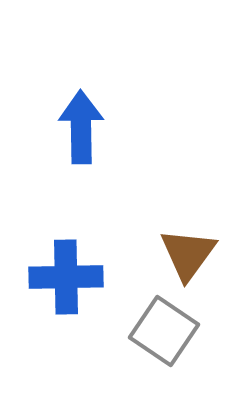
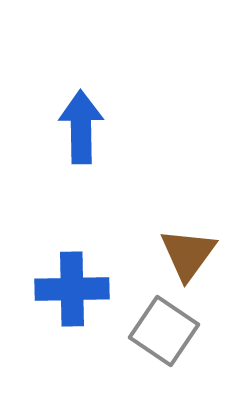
blue cross: moved 6 px right, 12 px down
